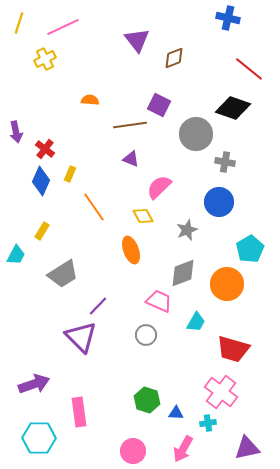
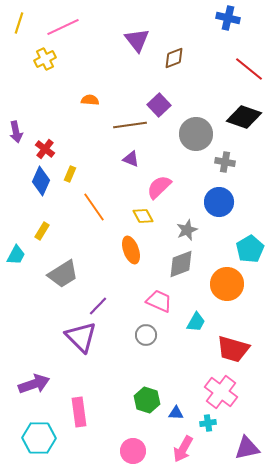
purple square at (159, 105): rotated 20 degrees clockwise
black diamond at (233, 108): moved 11 px right, 9 px down
gray diamond at (183, 273): moved 2 px left, 9 px up
